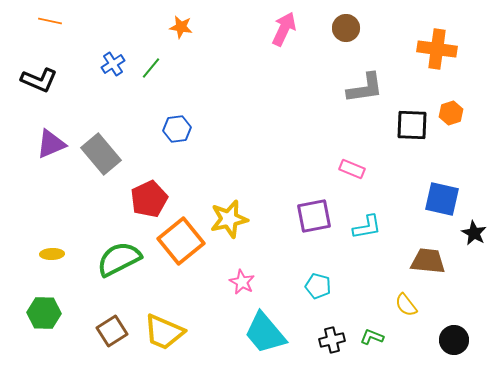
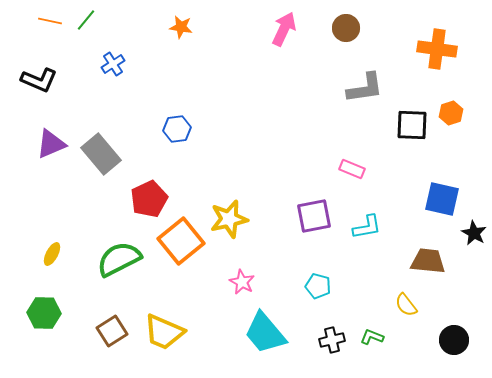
green line: moved 65 px left, 48 px up
yellow ellipse: rotated 60 degrees counterclockwise
